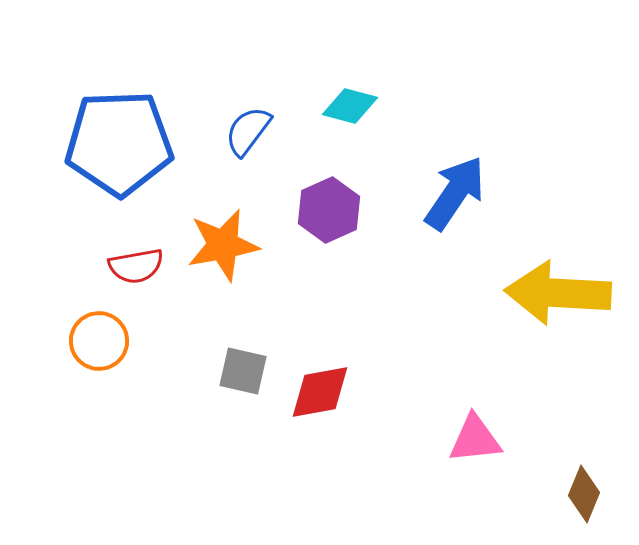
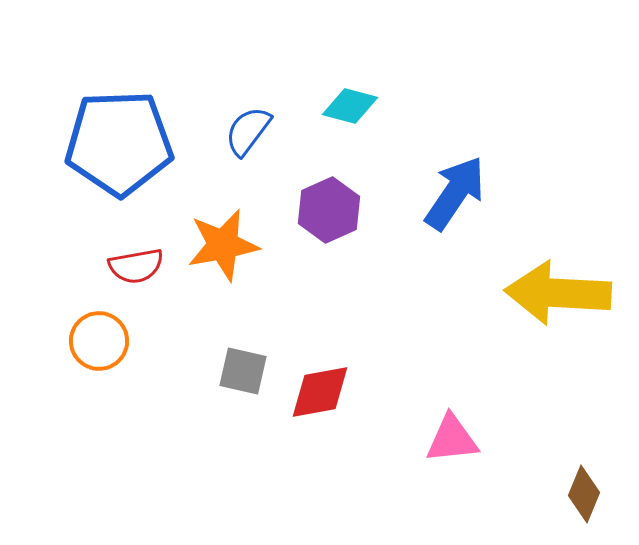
pink triangle: moved 23 px left
